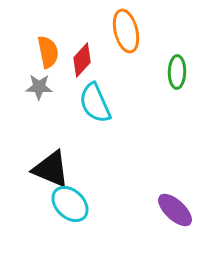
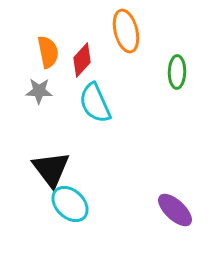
gray star: moved 4 px down
black triangle: rotated 30 degrees clockwise
